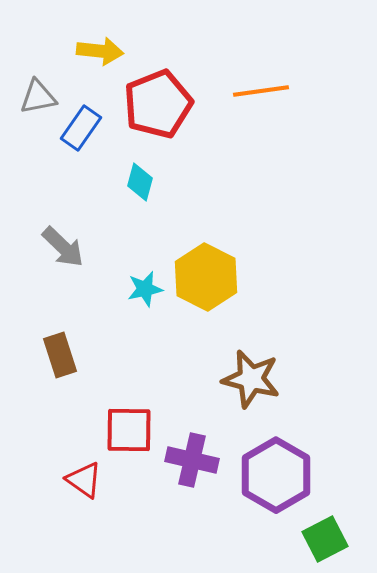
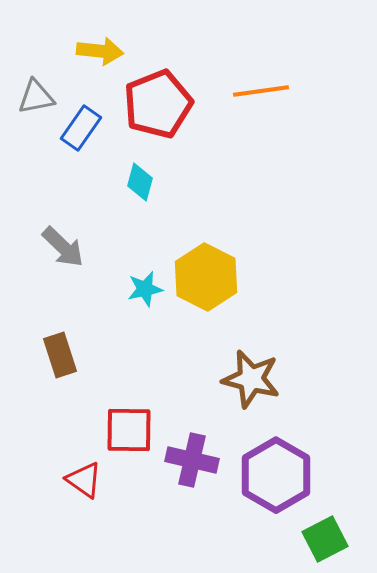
gray triangle: moved 2 px left
